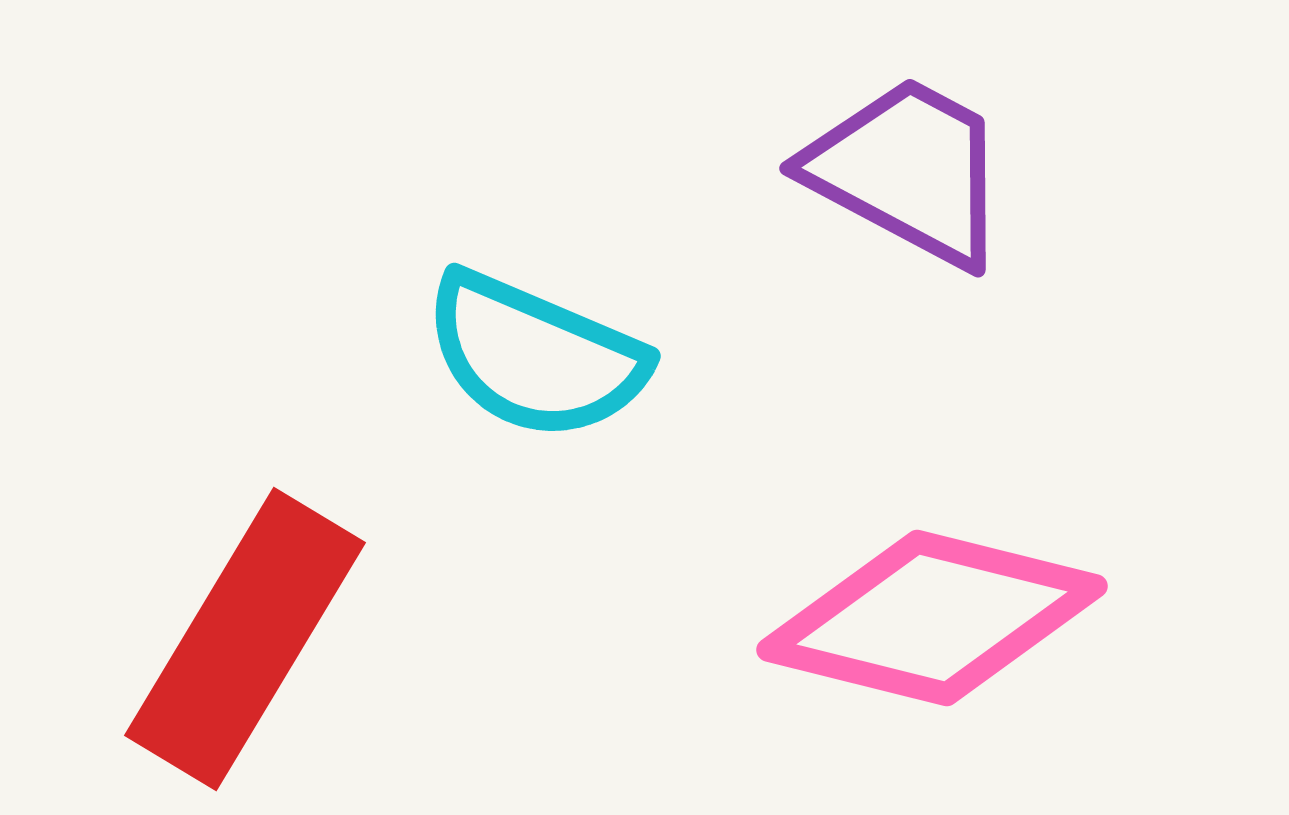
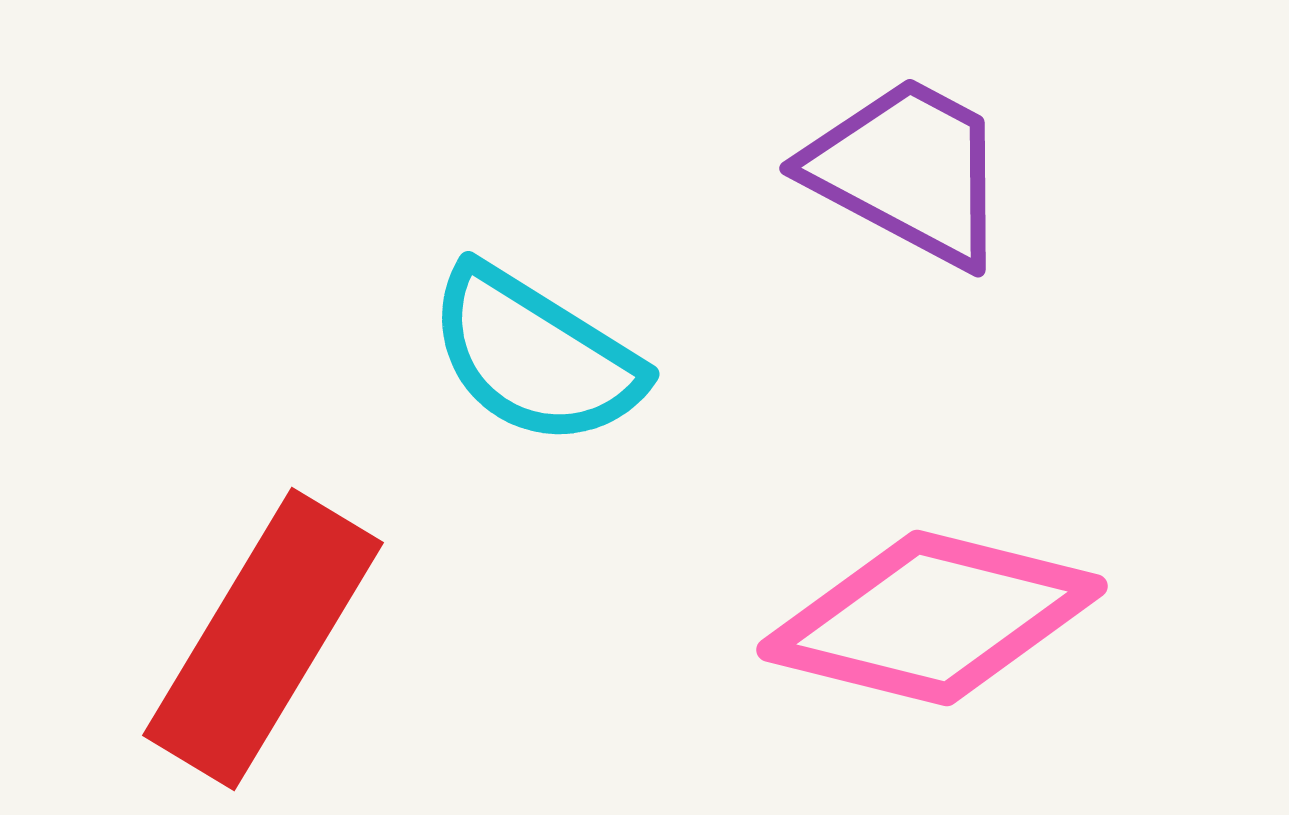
cyan semicircle: rotated 9 degrees clockwise
red rectangle: moved 18 px right
